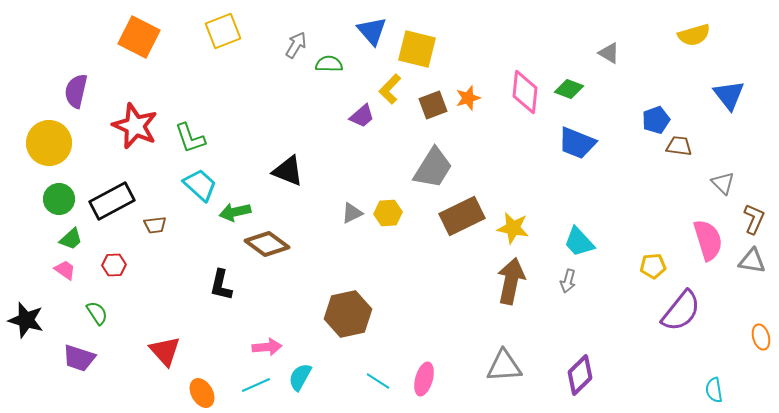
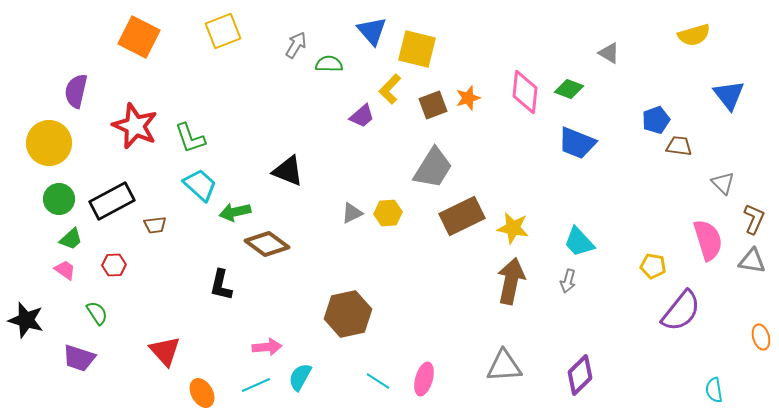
yellow pentagon at (653, 266): rotated 15 degrees clockwise
